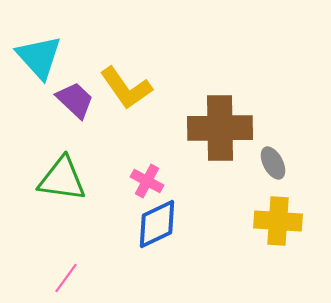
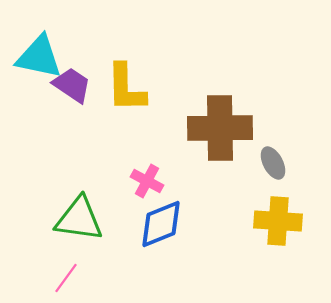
cyan triangle: rotated 36 degrees counterclockwise
yellow L-shape: rotated 34 degrees clockwise
purple trapezoid: moved 3 px left, 15 px up; rotated 9 degrees counterclockwise
green triangle: moved 17 px right, 40 px down
blue diamond: moved 4 px right; rotated 4 degrees clockwise
